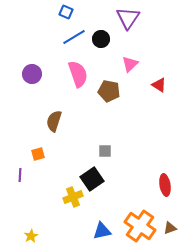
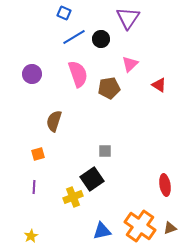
blue square: moved 2 px left, 1 px down
brown pentagon: moved 3 px up; rotated 20 degrees counterclockwise
purple line: moved 14 px right, 12 px down
